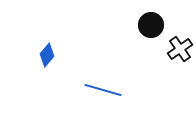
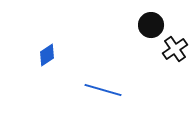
black cross: moved 5 px left
blue diamond: rotated 15 degrees clockwise
